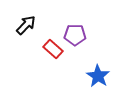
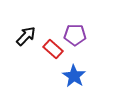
black arrow: moved 11 px down
blue star: moved 24 px left
